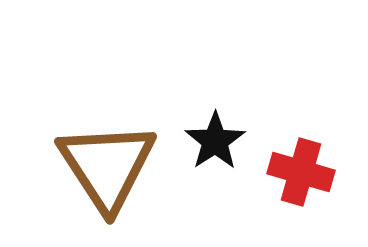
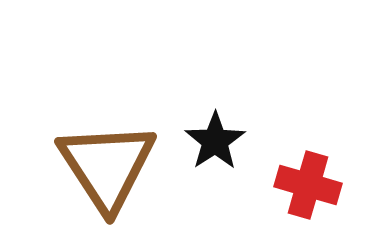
red cross: moved 7 px right, 13 px down
